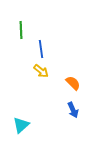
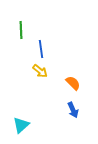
yellow arrow: moved 1 px left
